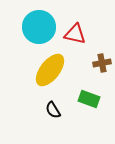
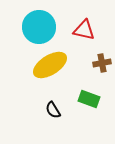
red triangle: moved 9 px right, 4 px up
yellow ellipse: moved 5 px up; rotated 20 degrees clockwise
